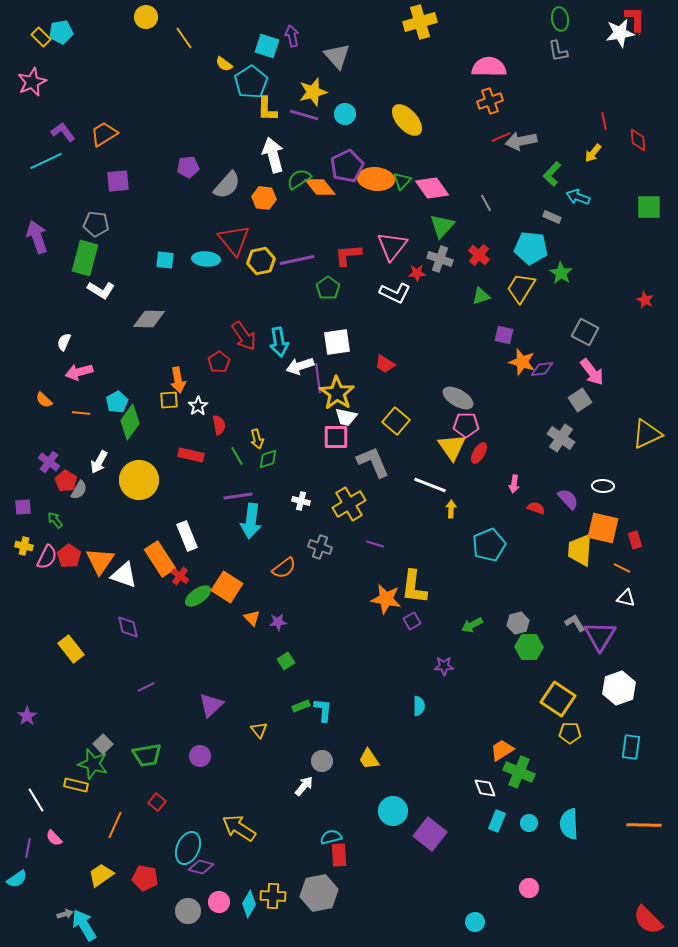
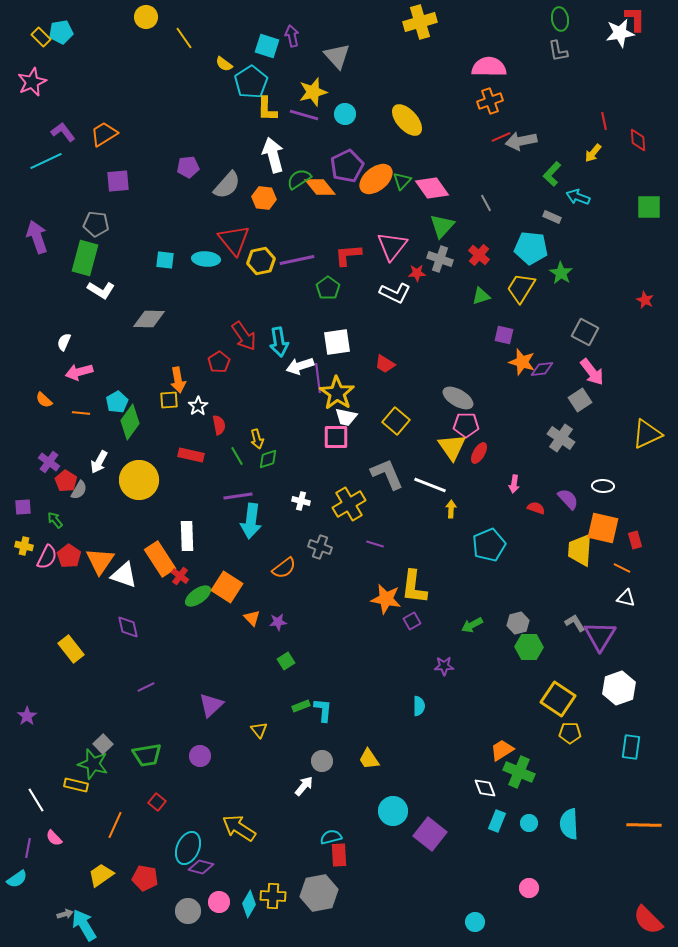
orange ellipse at (376, 179): rotated 44 degrees counterclockwise
gray L-shape at (373, 462): moved 14 px right, 12 px down
white rectangle at (187, 536): rotated 20 degrees clockwise
